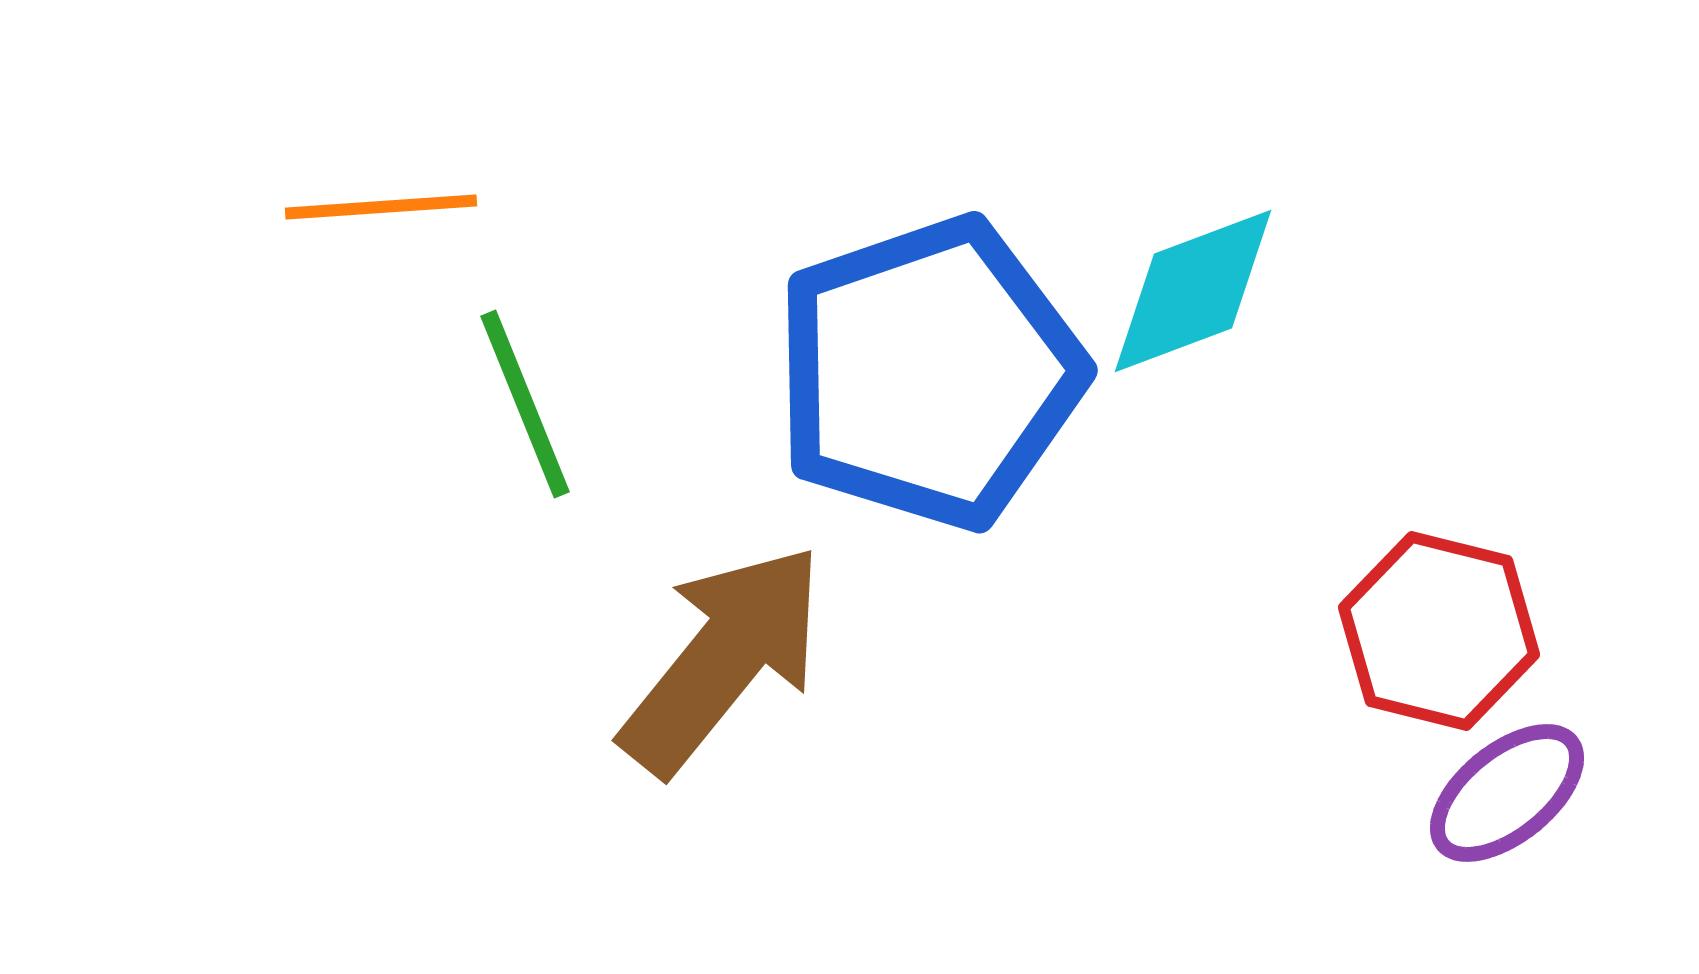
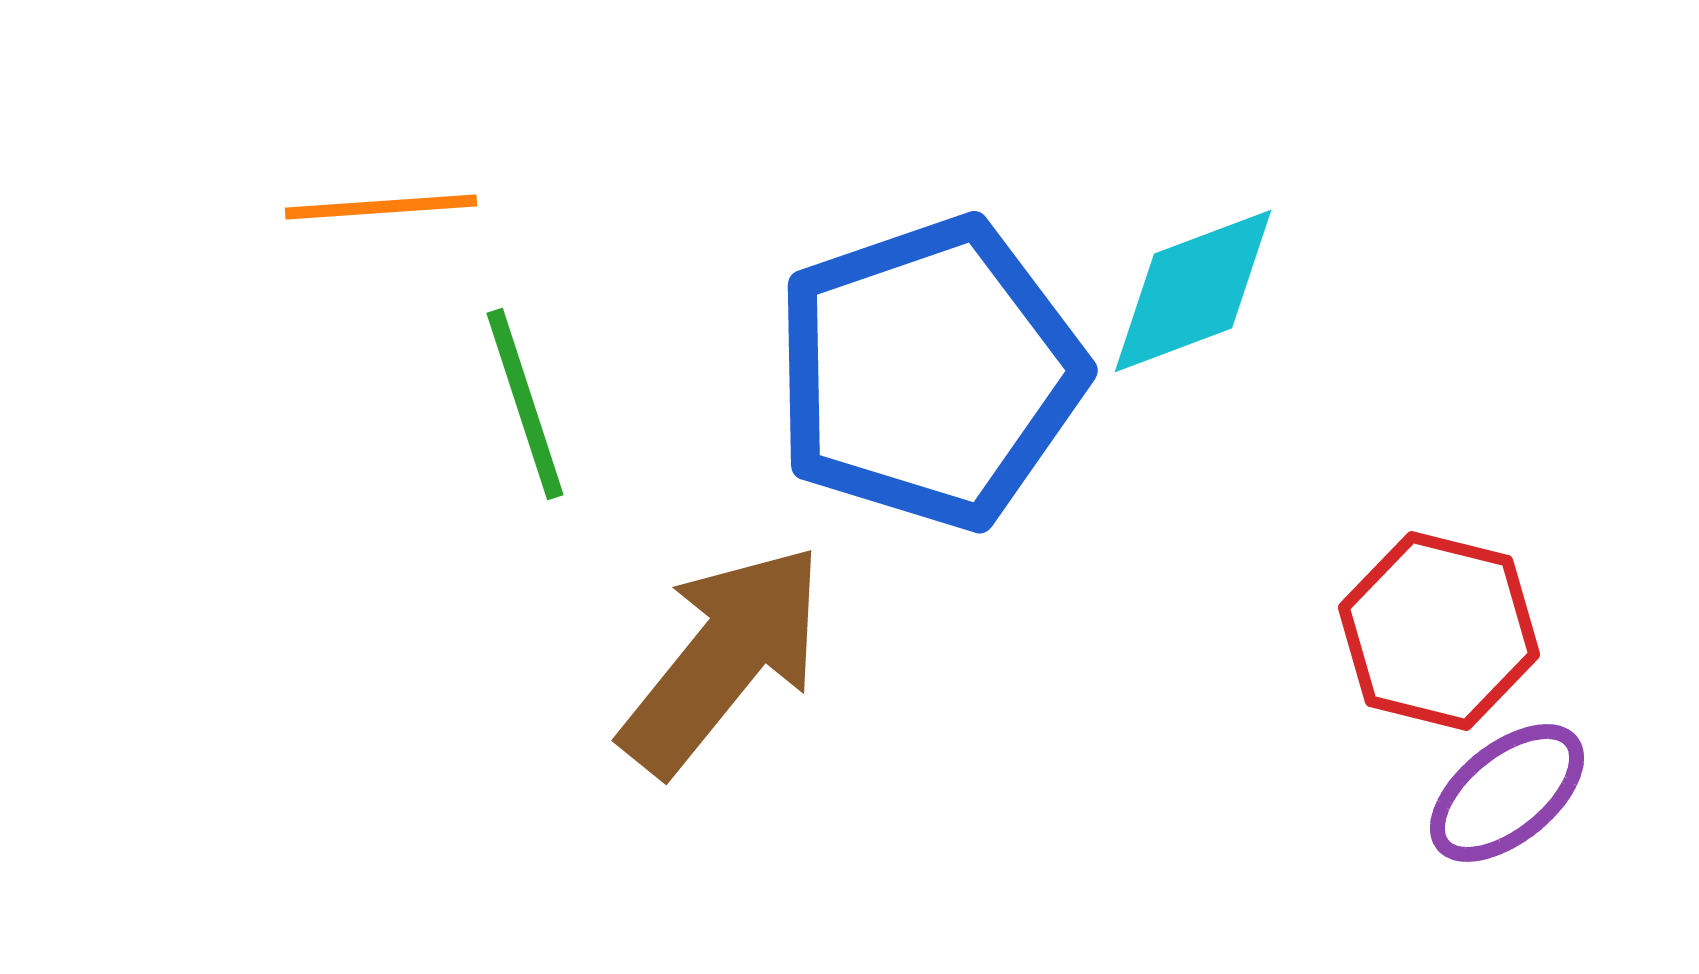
green line: rotated 4 degrees clockwise
